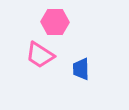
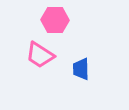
pink hexagon: moved 2 px up
